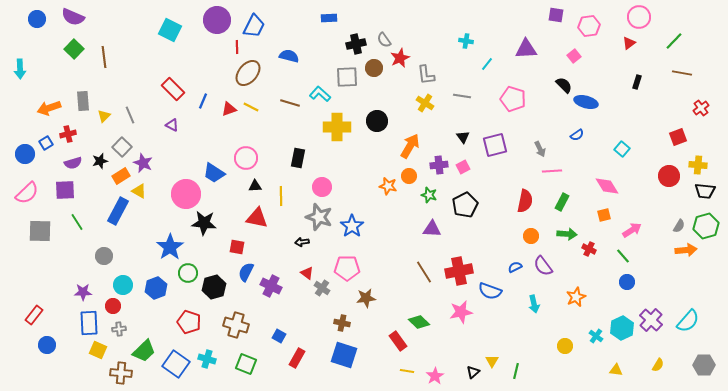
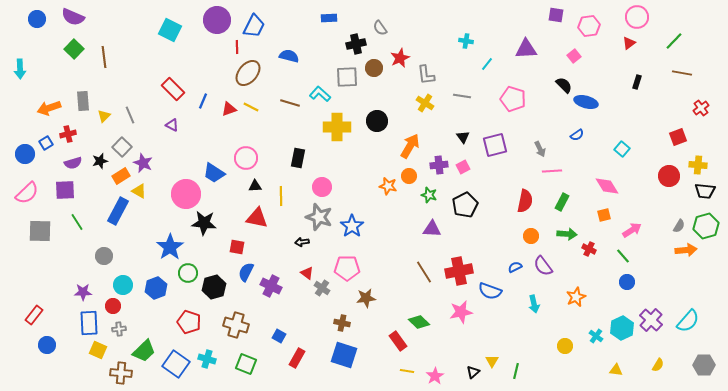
pink circle at (639, 17): moved 2 px left
gray semicircle at (384, 40): moved 4 px left, 12 px up
